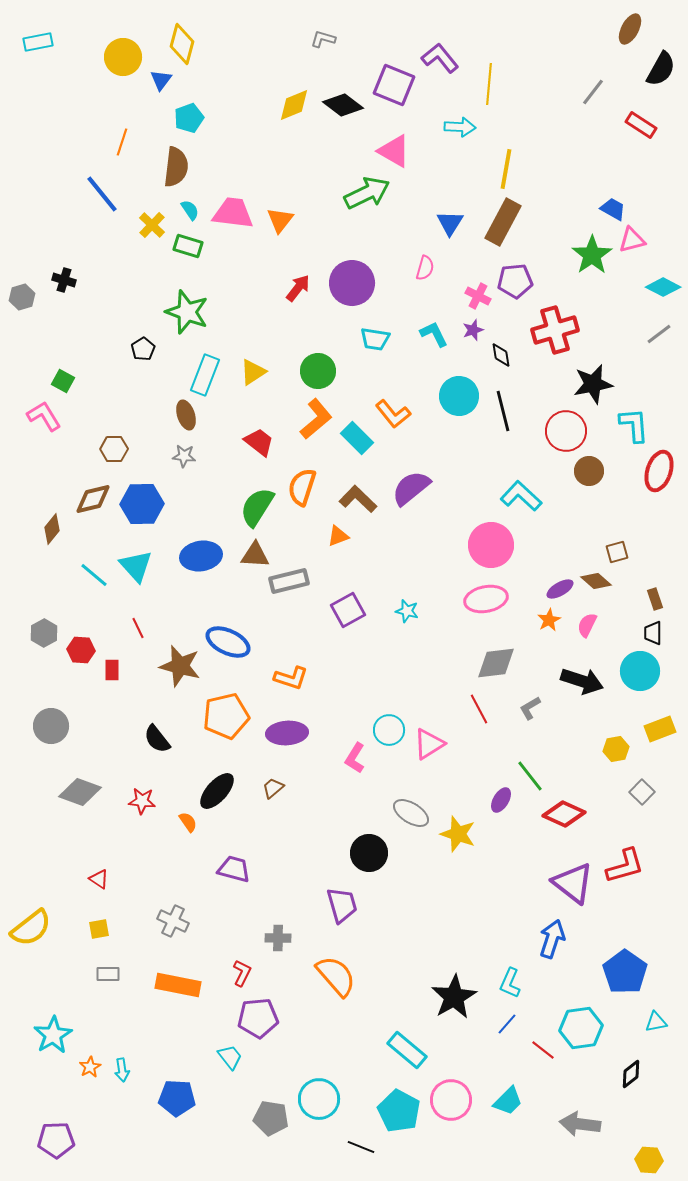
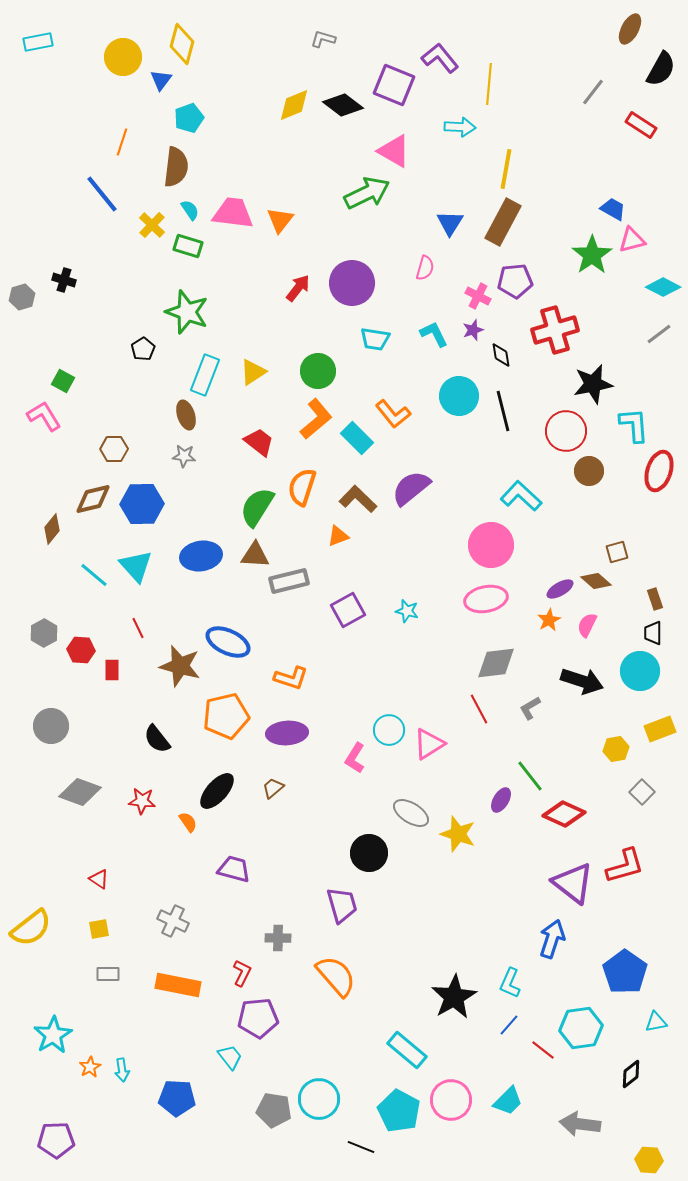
blue line at (507, 1024): moved 2 px right, 1 px down
gray pentagon at (271, 1118): moved 3 px right, 8 px up
